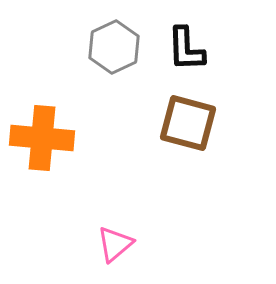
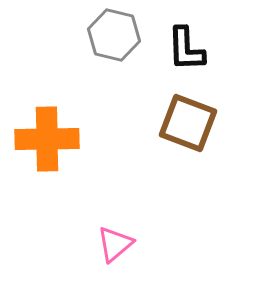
gray hexagon: moved 12 px up; rotated 21 degrees counterclockwise
brown square: rotated 6 degrees clockwise
orange cross: moved 5 px right, 1 px down; rotated 6 degrees counterclockwise
